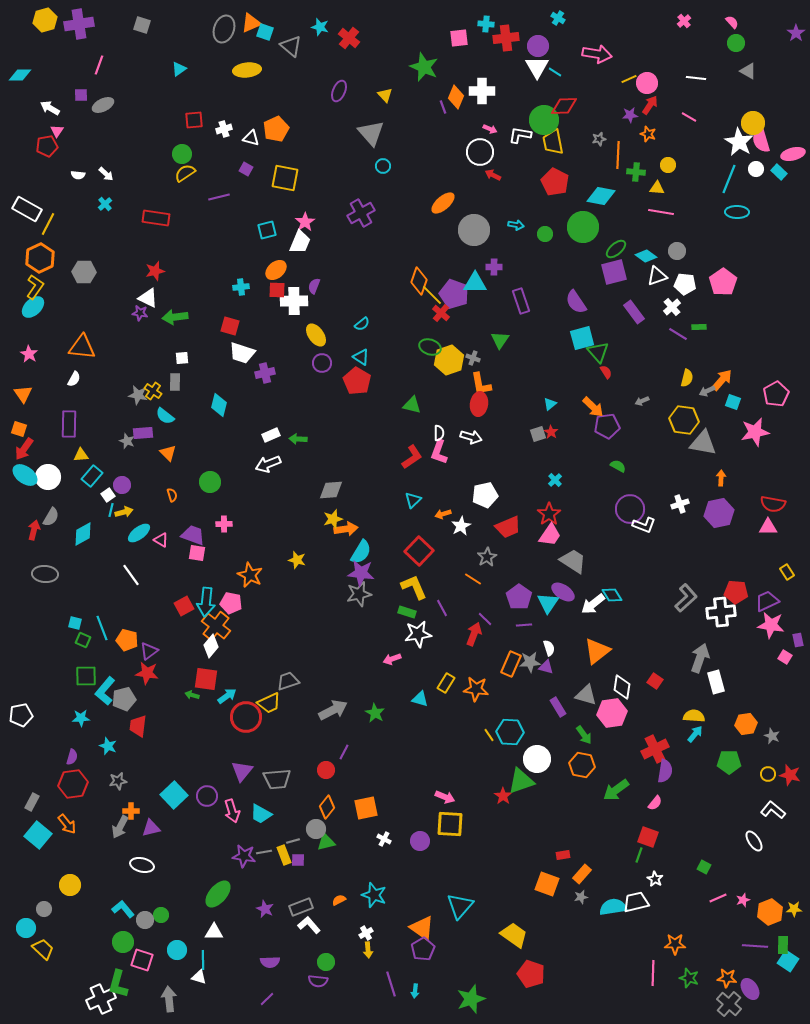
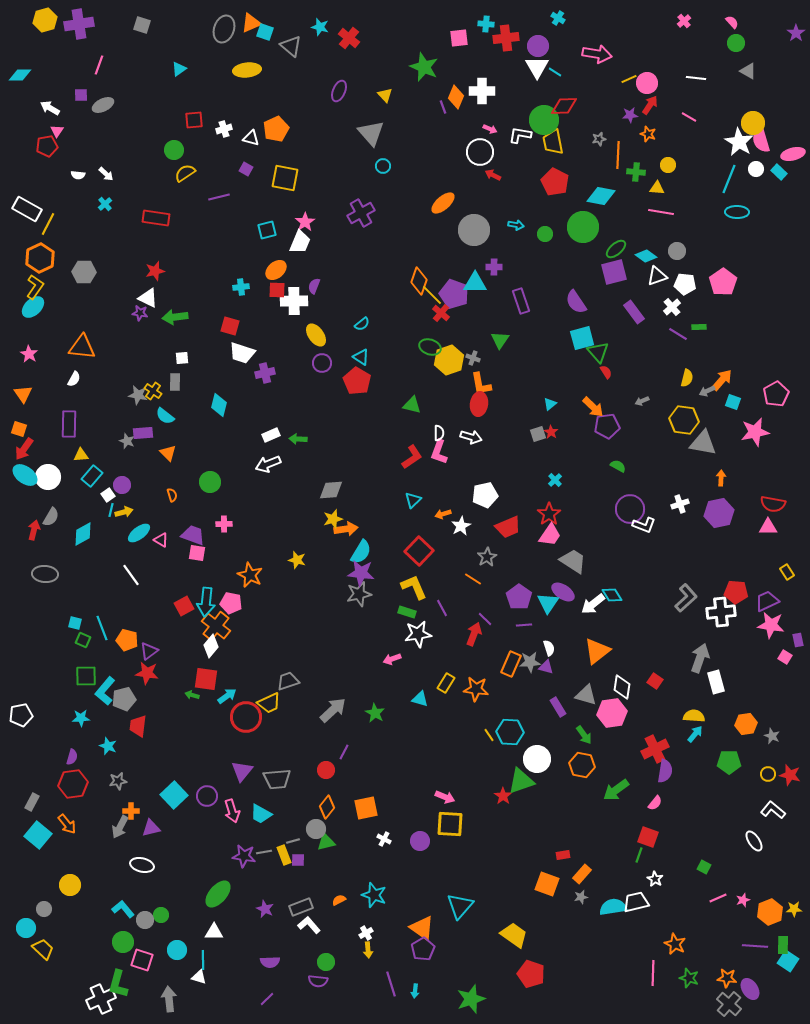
green circle at (182, 154): moved 8 px left, 4 px up
gray arrow at (333, 710): rotated 16 degrees counterclockwise
orange star at (675, 944): rotated 25 degrees clockwise
